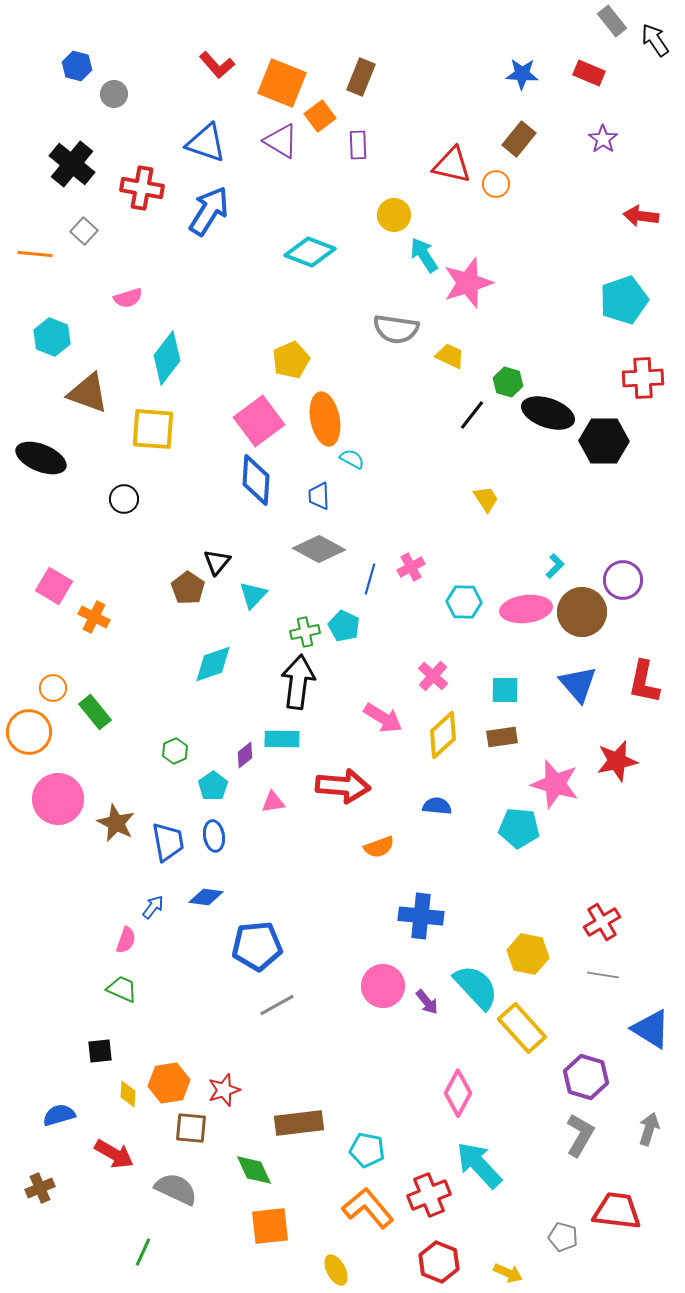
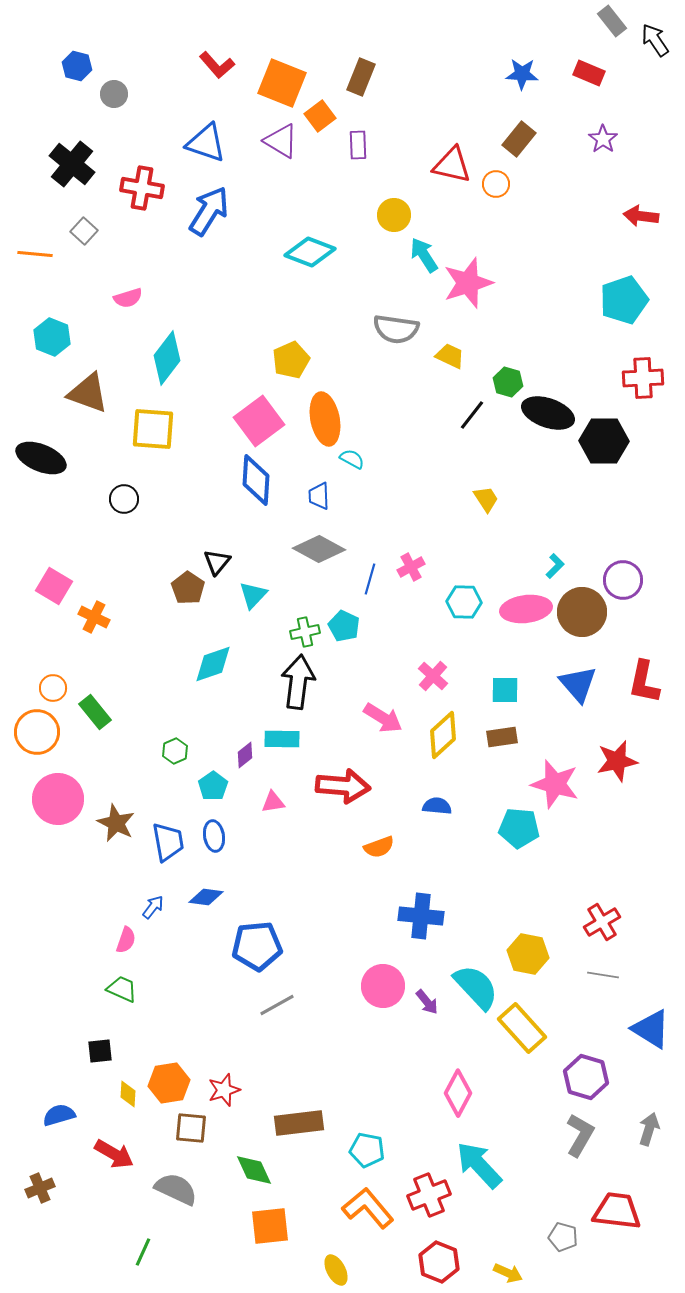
orange circle at (29, 732): moved 8 px right
